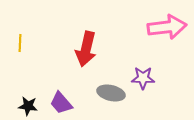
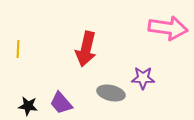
pink arrow: moved 1 px right, 1 px down; rotated 15 degrees clockwise
yellow line: moved 2 px left, 6 px down
